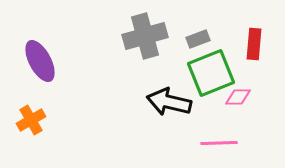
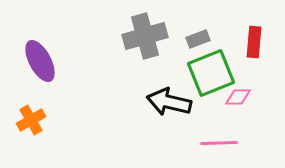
red rectangle: moved 2 px up
